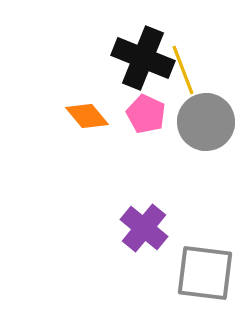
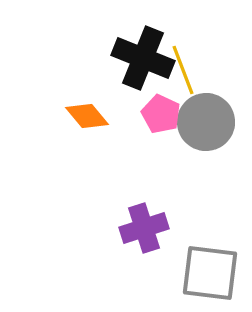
pink pentagon: moved 15 px right
purple cross: rotated 33 degrees clockwise
gray square: moved 5 px right
